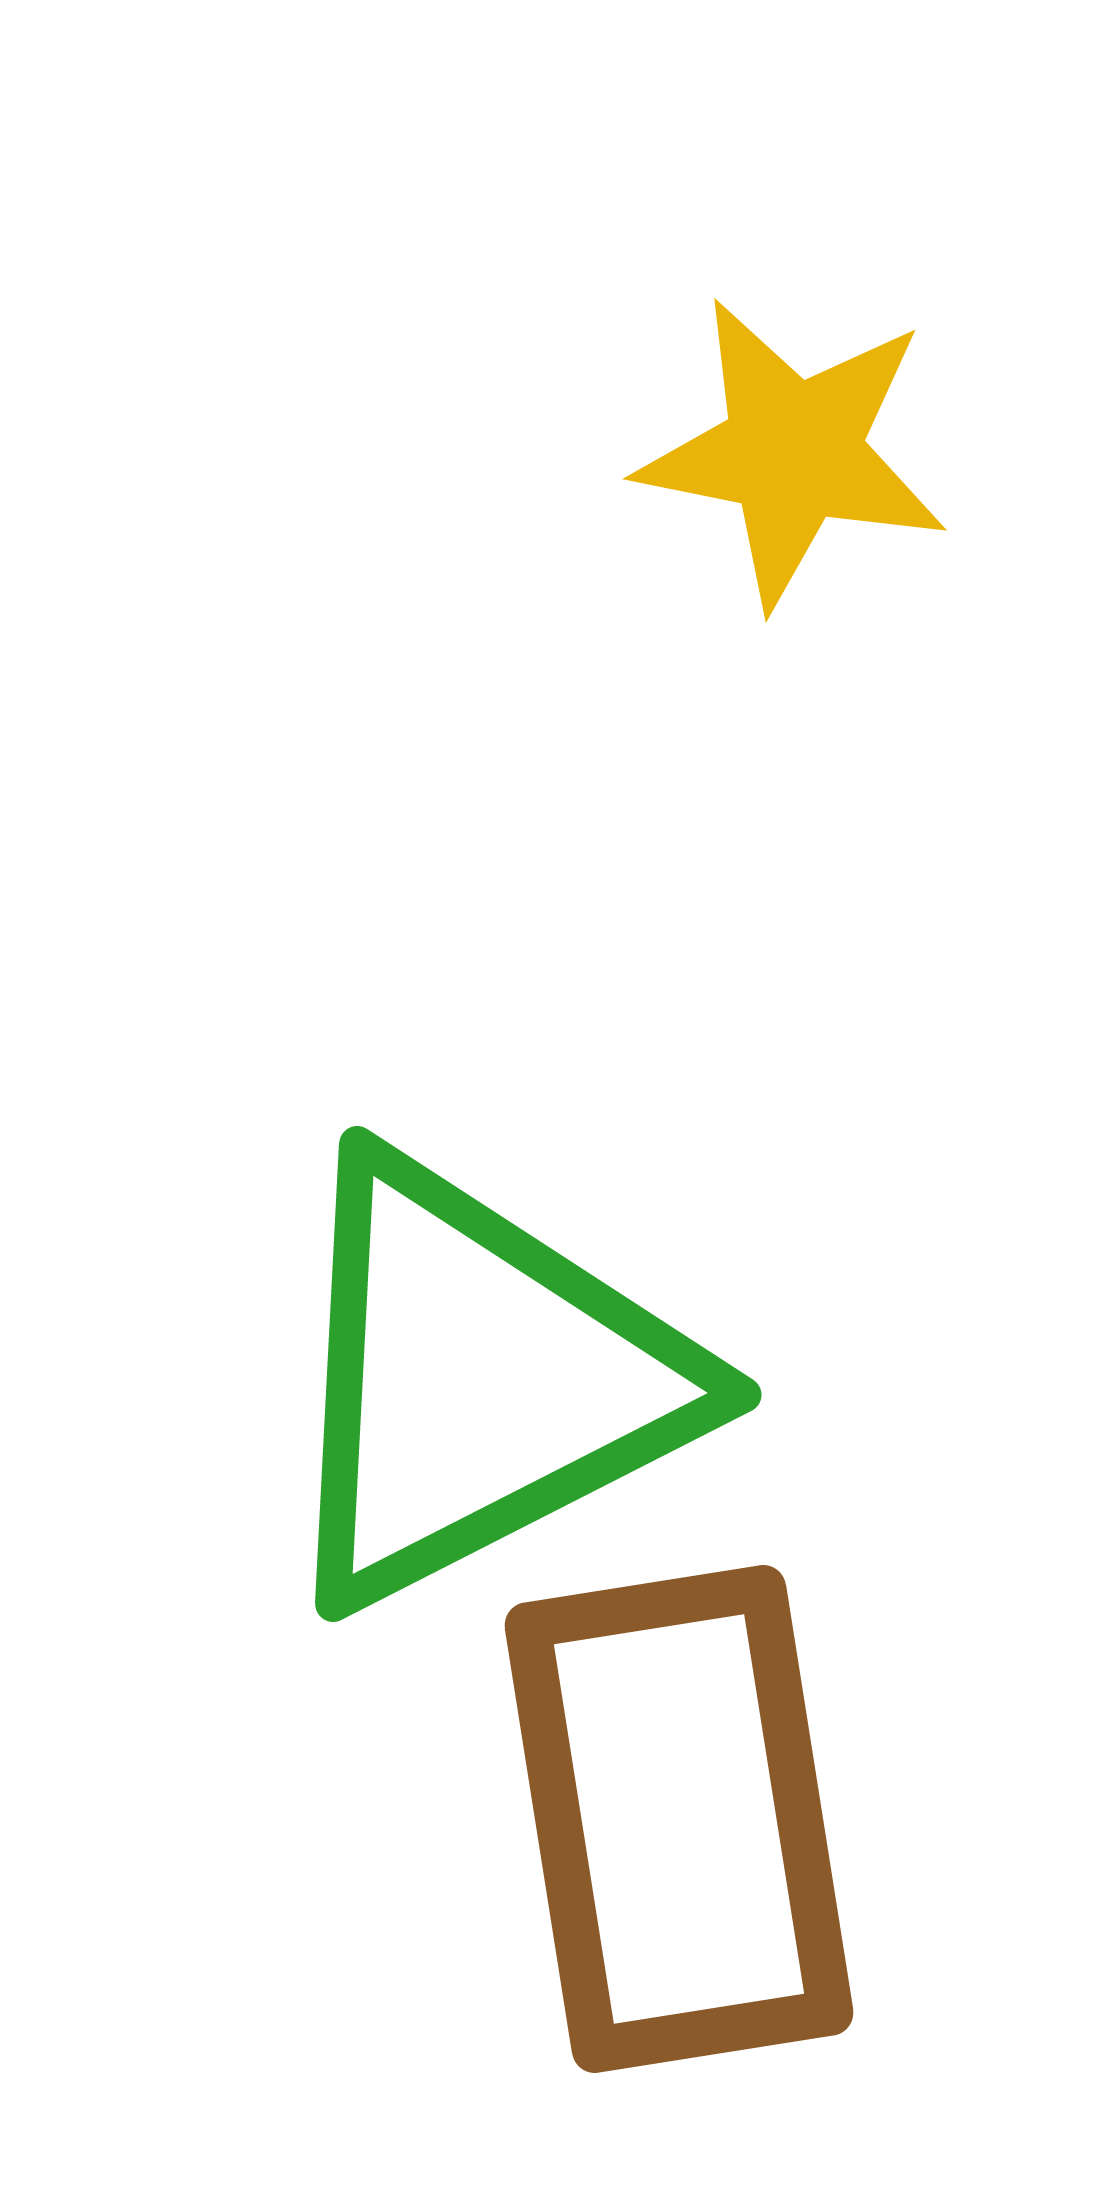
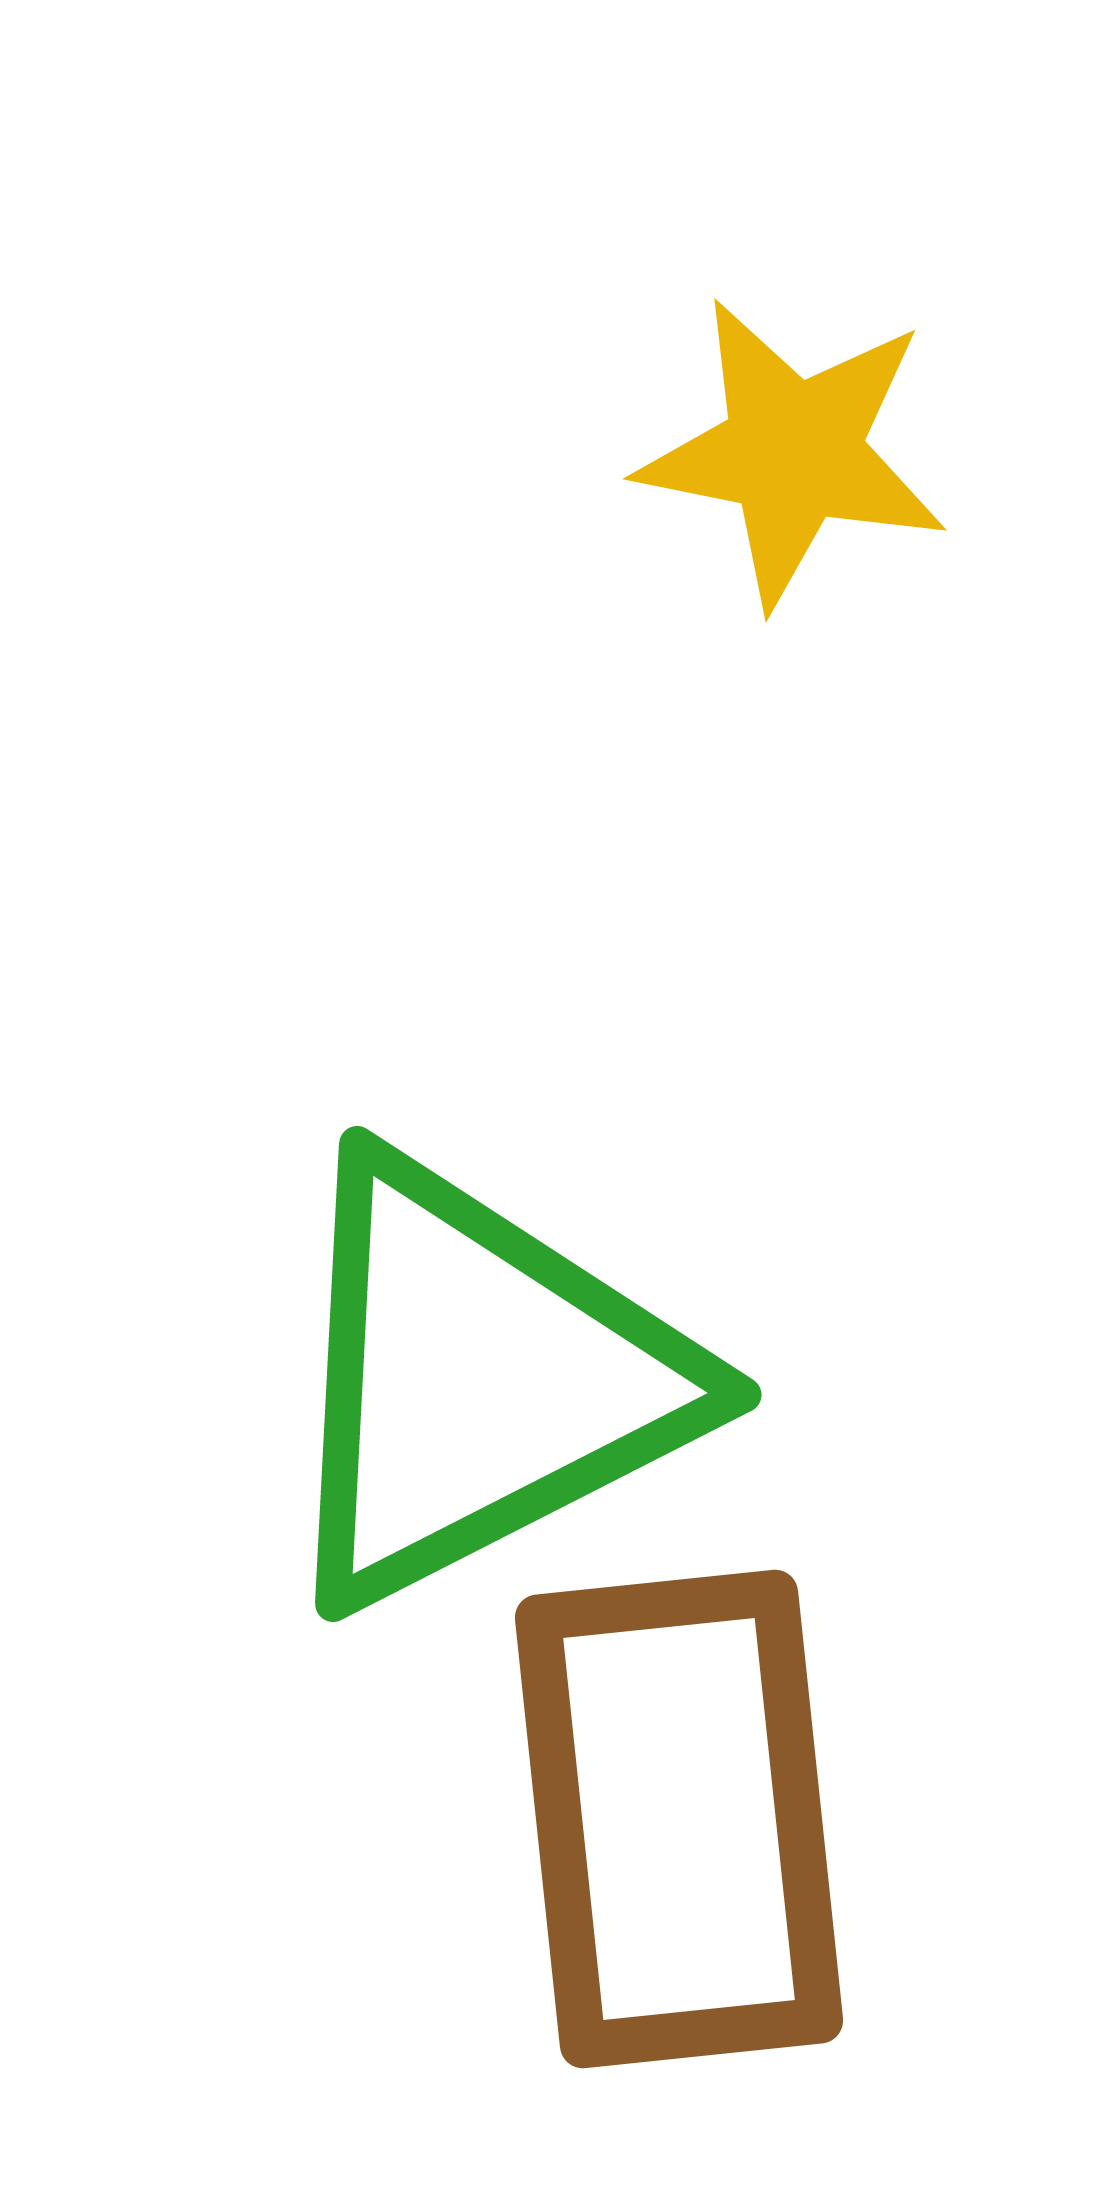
brown rectangle: rotated 3 degrees clockwise
